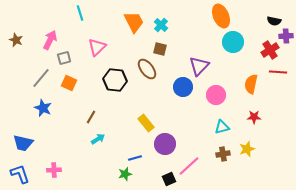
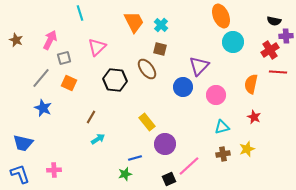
red star: rotated 24 degrees clockwise
yellow rectangle: moved 1 px right, 1 px up
